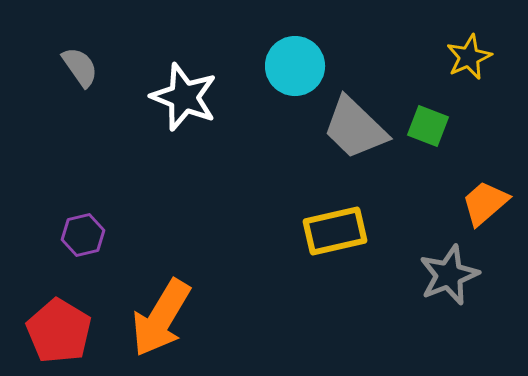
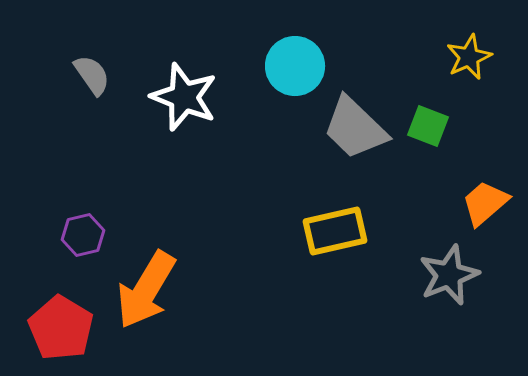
gray semicircle: moved 12 px right, 8 px down
orange arrow: moved 15 px left, 28 px up
red pentagon: moved 2 px right, 3 px up
